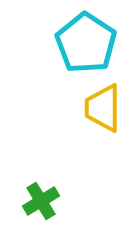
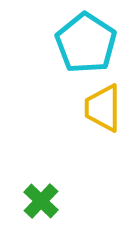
green cross: rotated 15 degrees counterclockwise
